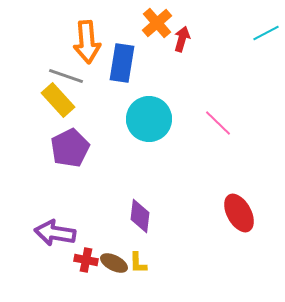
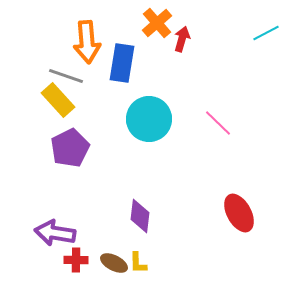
red cross: moved 10 px left; rotated 10 degrees counterclockwise
